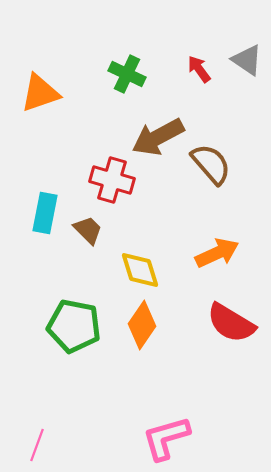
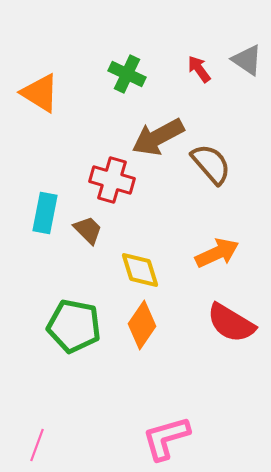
orange triangle: rotated 51 degrees clockwise
